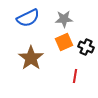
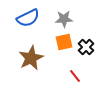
orange square: rotated 12 degrees clockwise
black cross: rotated 21 degrees clockwise
brown star: rotated 10 degrees clockwise
red line: rotated 48 degrees counterclockwise
